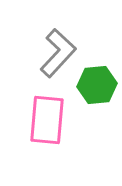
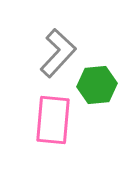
pink rectangle: moved 6 px right
